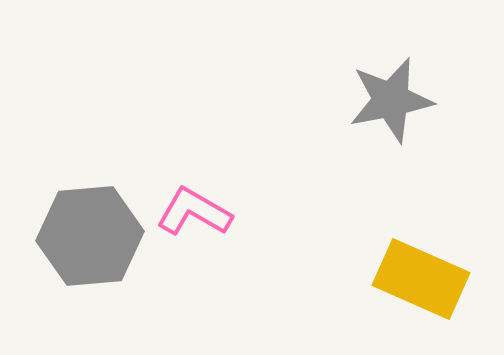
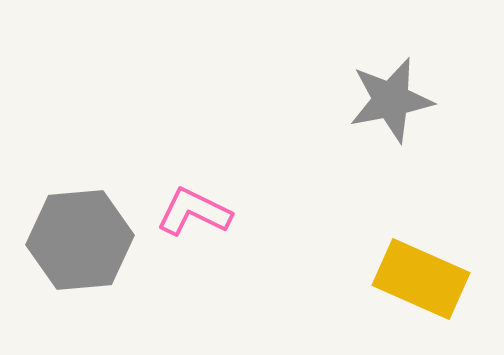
pink L-shape: rotated 4 degrees counterclockwise
gray hexagon: moved 10 px left, 4 px down
